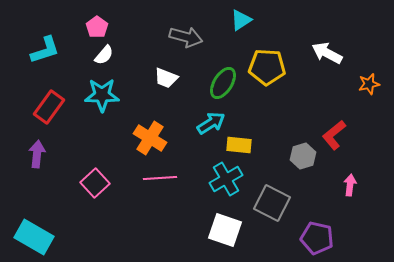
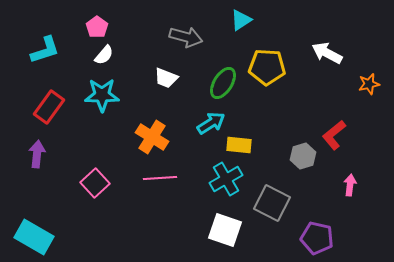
orange cross: moved 2 px right, 1 px up
